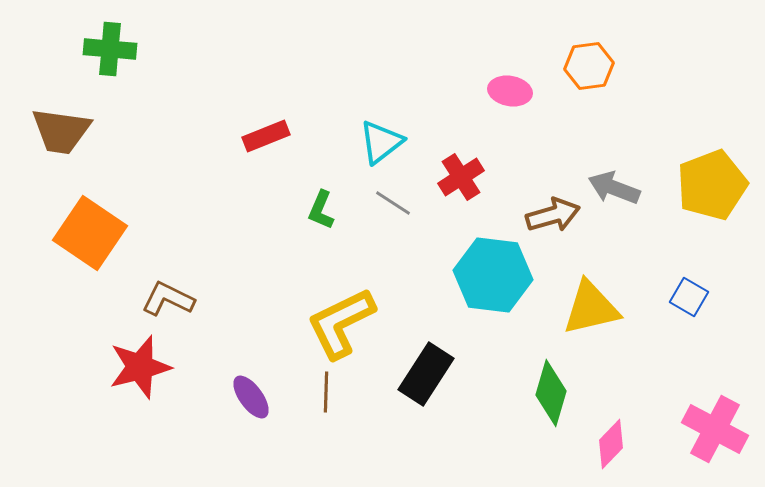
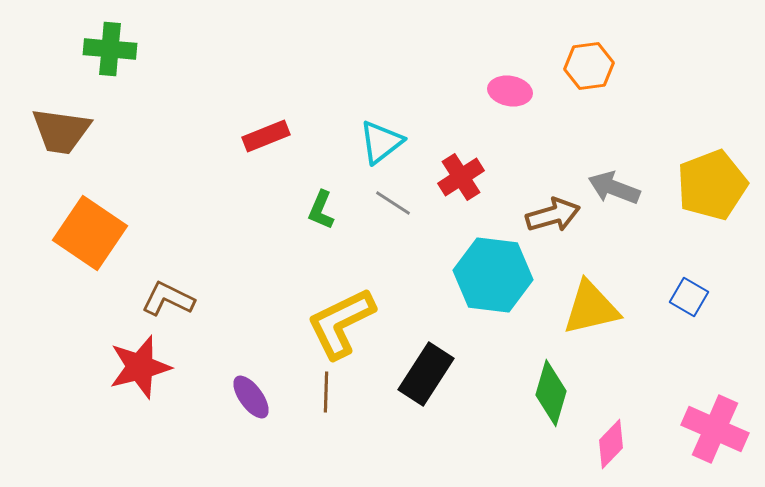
pink cross: rotated 4 degrees counterclockwise
